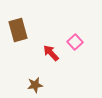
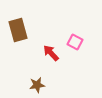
pink square: rotated 21 degrees counterclockwise
brown star: moved 2 px right
